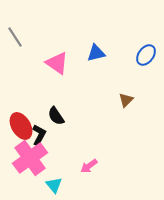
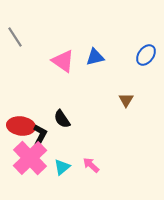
blue triangle: moved 1 px left, 4 px down
pink triangle: moved 6 px right, 2 px up
brown triangle: rotated 14 degrees counterclockwise
black semicircle: moved 6 px right, 3 px down
red ellipse: rotated 52 degrees counterclockwise
black L-shape: moved 1 px right
pink cross: rotated 8 degrees counterclockwise
pink arrow: moved 2 px right, 1 px up; rotated 78 degrees clockwise
cyan triangle: moved 8 px right, 18 px up; rotated 30 degrees clockwise
